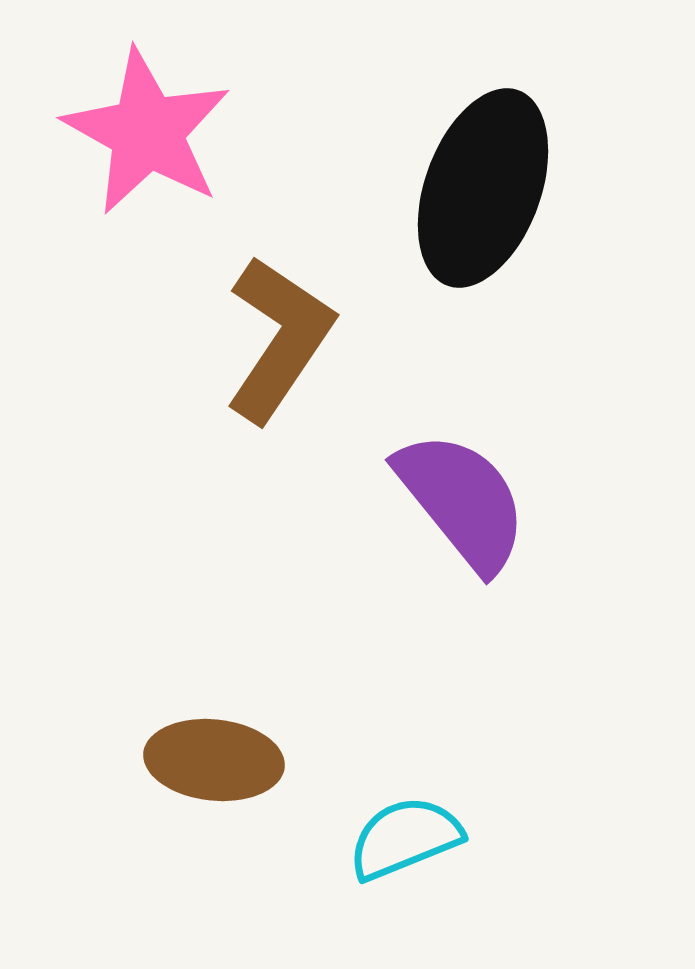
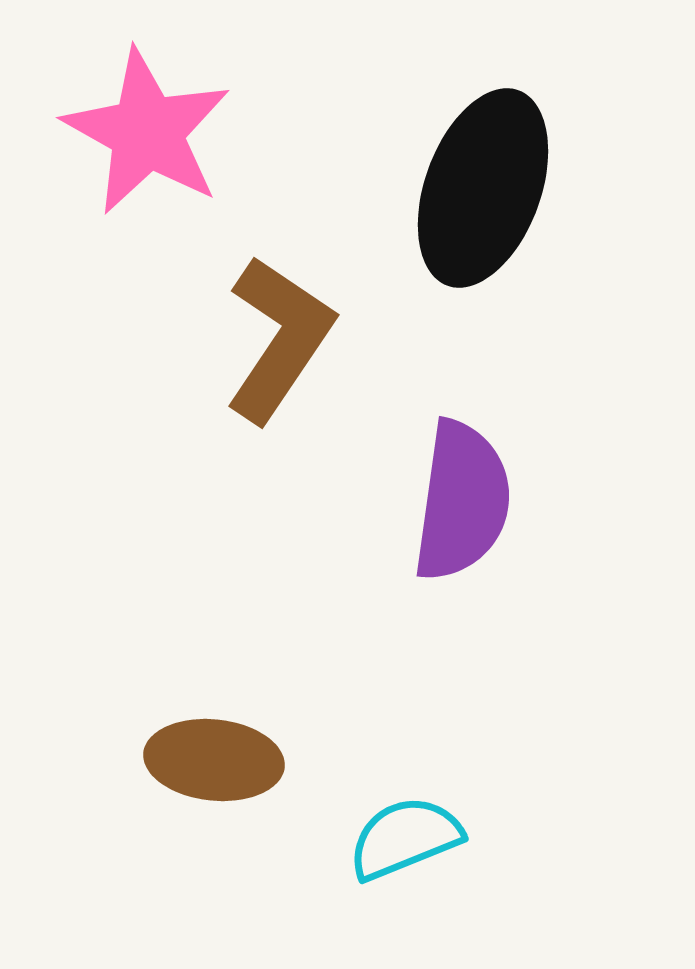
purple semicircle: rotated 47 degrees clockwise
